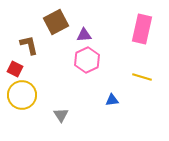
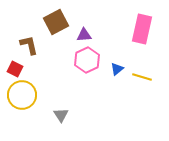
blue triangle: moved 5 px right, 31 px up; rotated 32 degrees counterclockwise
